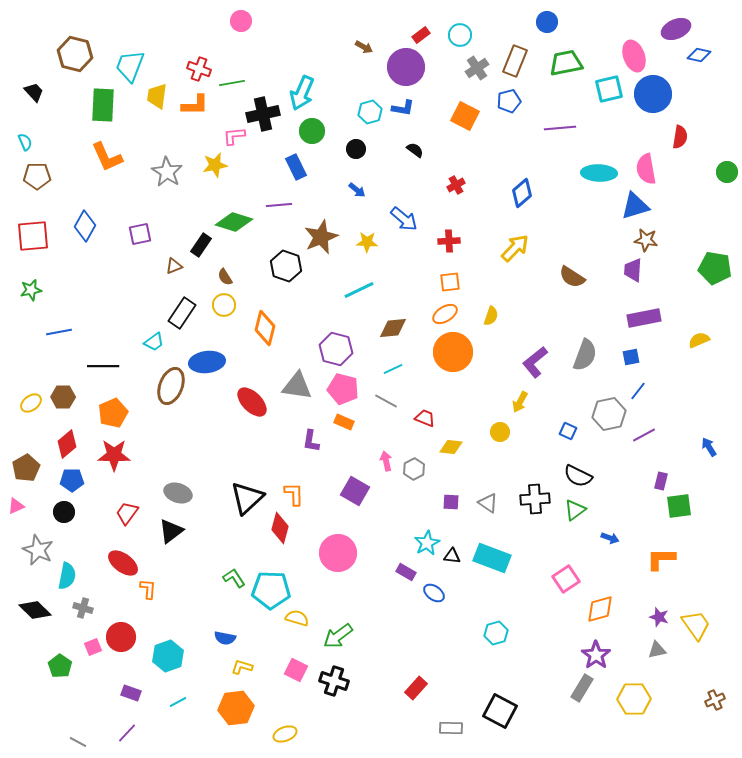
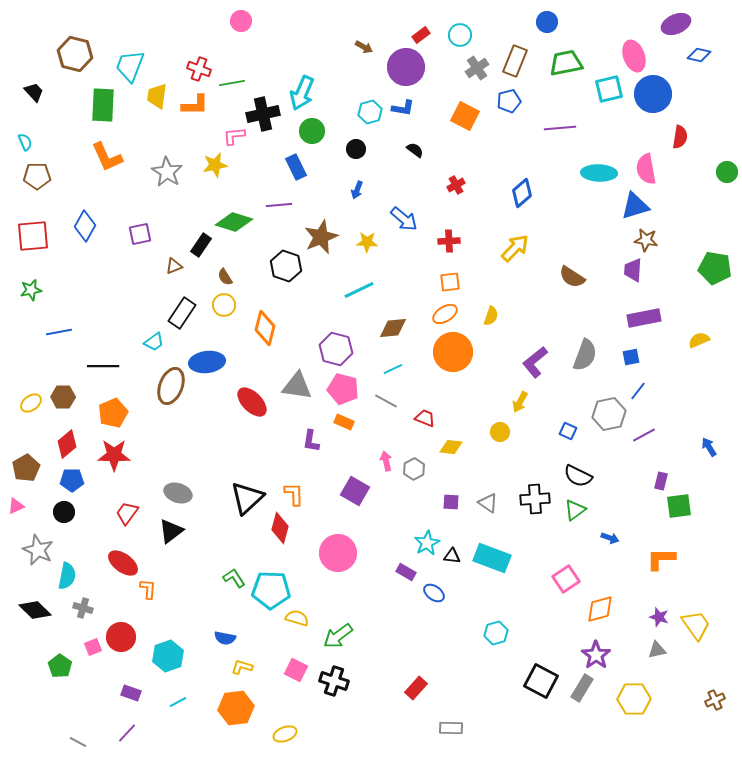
purple ellipse at (676, 29): moved 5 px up
blue arrow at (357, 190): rotated 72 degrees clockwise
black square at (500, 711): moved 41 px right, 30 px up
